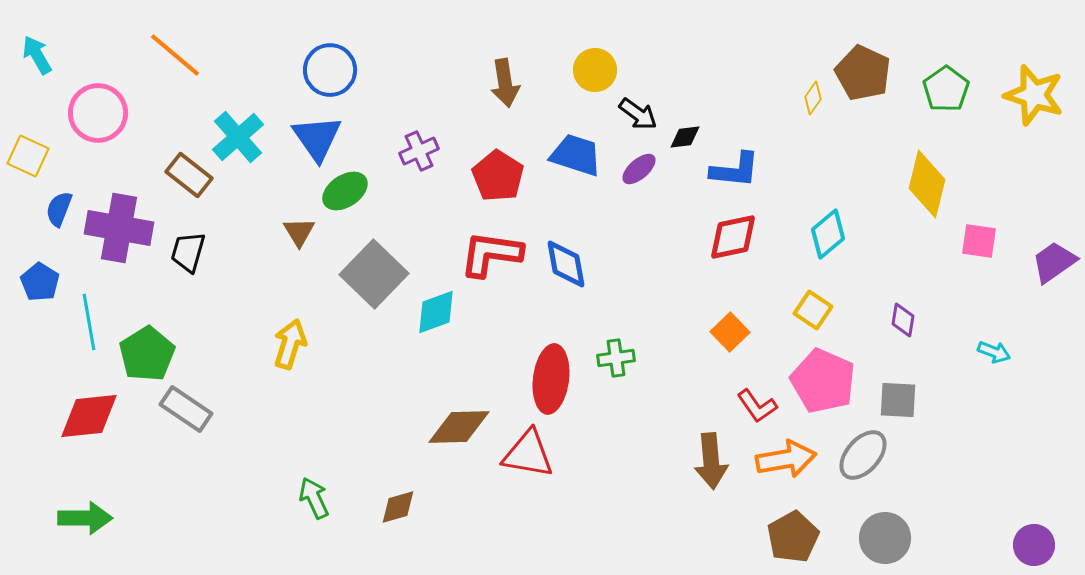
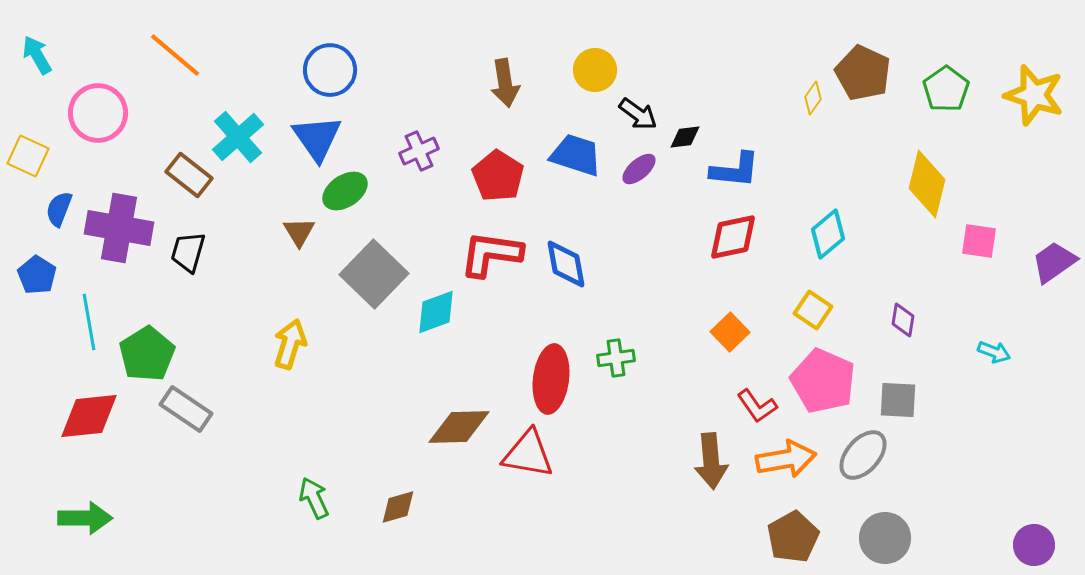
blue pentagon at (40, 282): moved 3 px left, 7 px up
